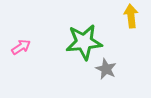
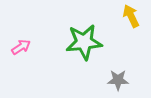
yellow arrow: rotated 20 degrees counterclockwise
gray star: moved 12 px right, 11 px down; rotated 25 degrees counterclockwise
